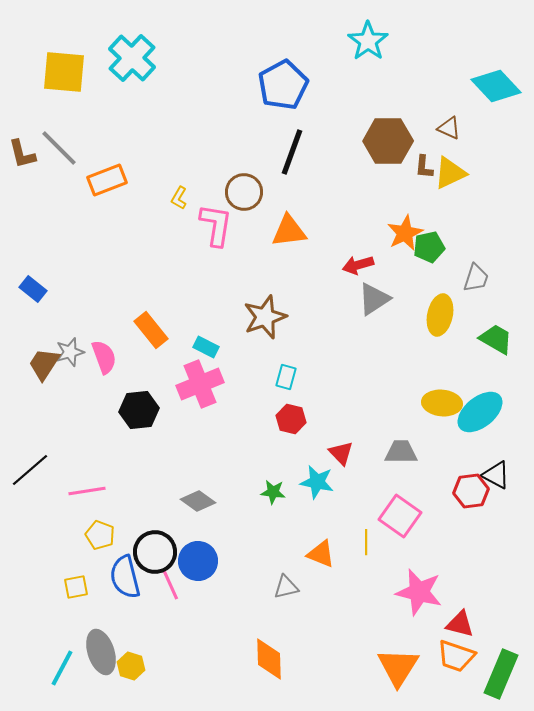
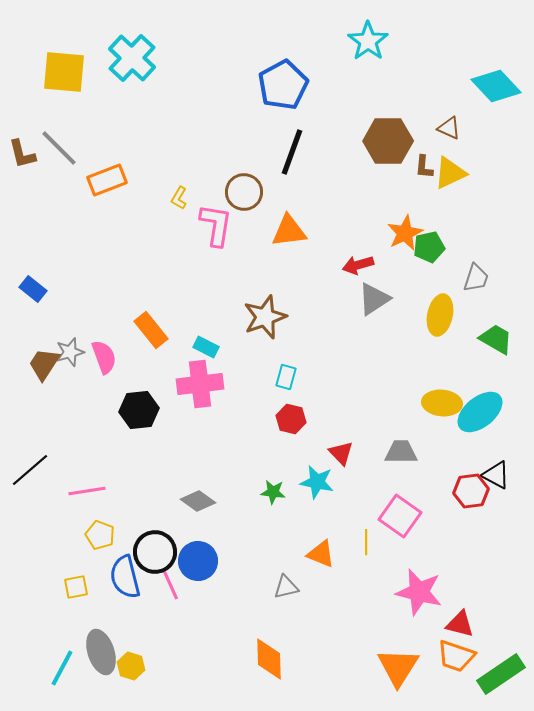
pink cross at (200, 384): rotated 15 degrees clockwise
green rectangle at (501, 674): rotated 33 degrees clockwise
